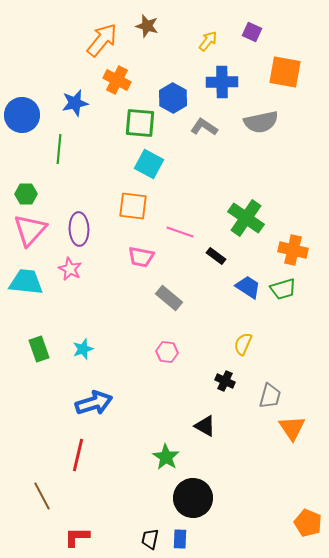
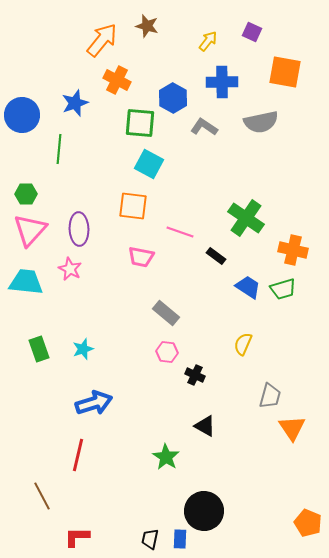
blue star at (75, 103): rotated 8 degrees counterclockwise
gray rectangle at (169, 298): moved 3 px left, 15 px down
black cross at (225, 381): moved 30 px left, 6 px up
black circle at (193, 498): moved 11 px right, 13 px down
